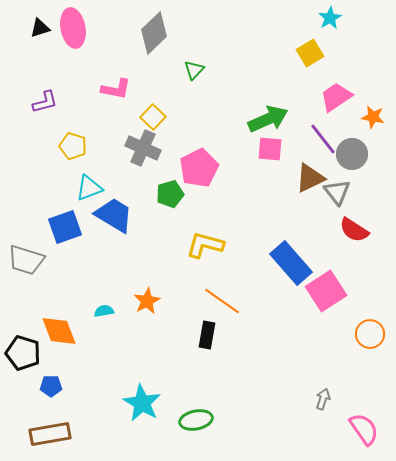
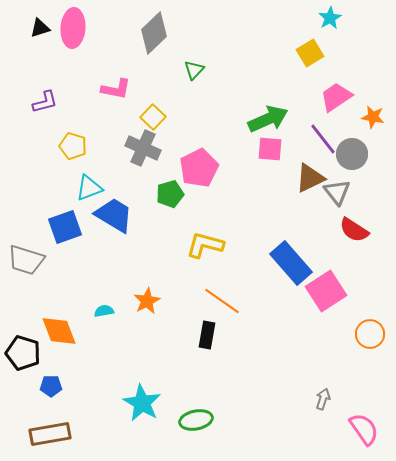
pink ellipse at (73, 28): rotated 15 degrees clockwise
